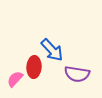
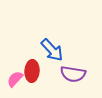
red ellipse: moved 2 px left, 4 px down
purple semicircle: moved 4 px left
